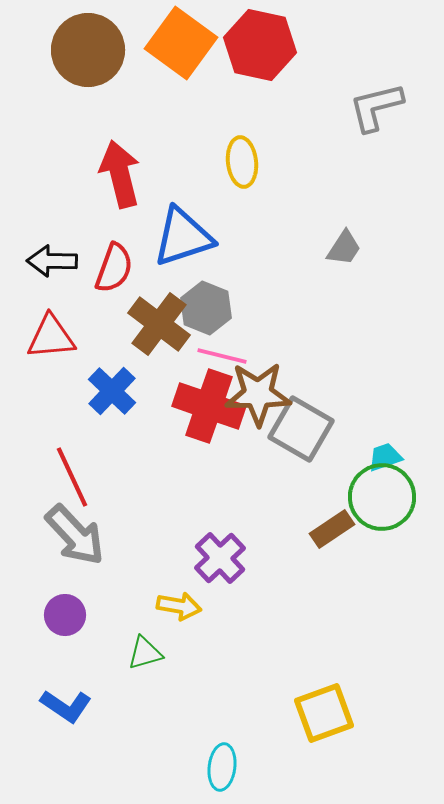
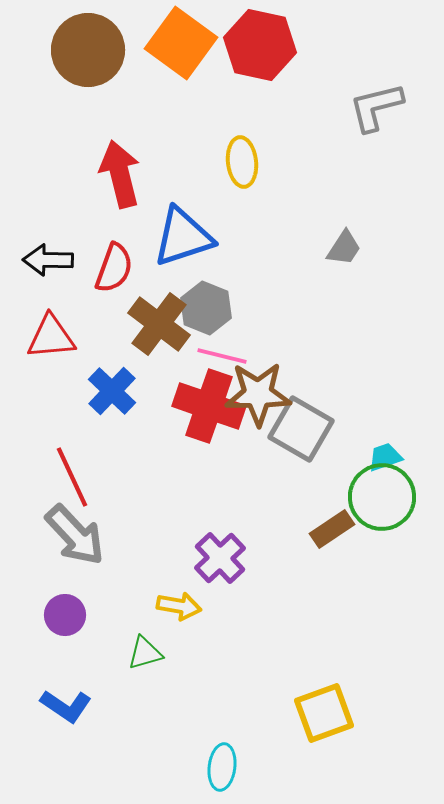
black arrow: moved 4 px left, 1 px up
